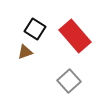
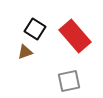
gray square: rotated 30 degrees clockwise
